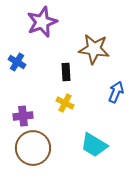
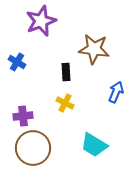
purple star: moved 1 px left, 1 px up
